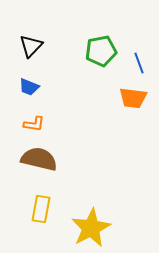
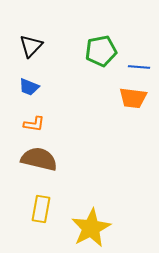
blue line: moved 4 px down; rotated 65 degrees counterclockwise
